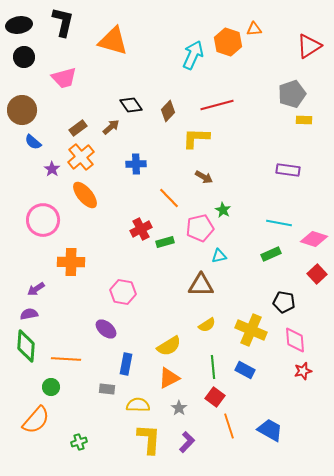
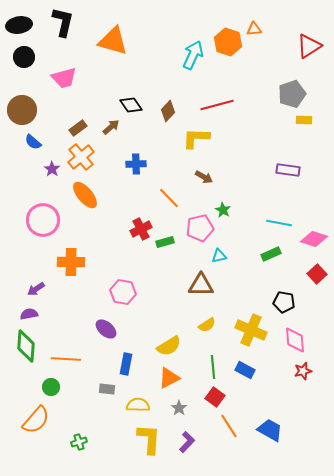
orange line at (229, 426): rotated 15 degrees counterclockwise
